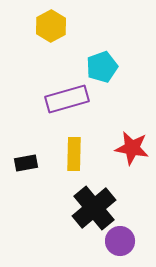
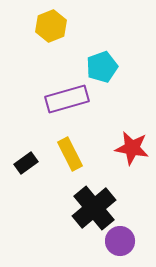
yellow hexagon: rotated 8 degrees clockwise
yellow rectangle: moved 4 px left; rotated 28 degrees counterclockwise
black rectangle: rotated 25 degrees counterclockwise
